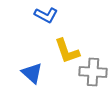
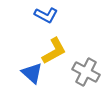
yellow L-shape: moved 13 px left; rotated 100 degrees counterclockwise
gray cross: moved 7 px left; rotated 24 degrees clockwise
